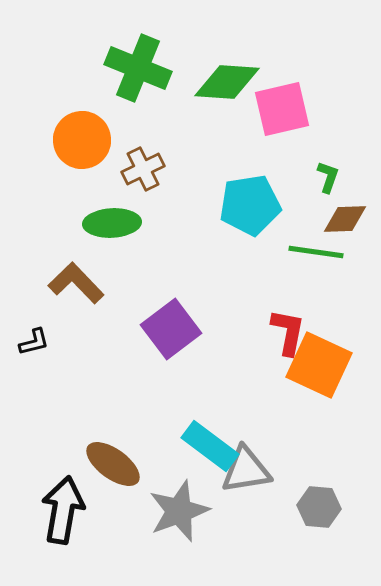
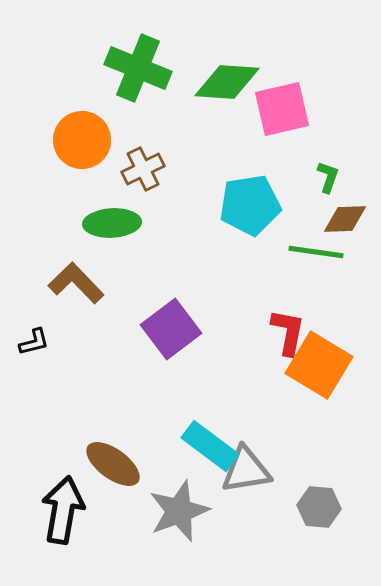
orange square: rotated 6 degrees clockwise
